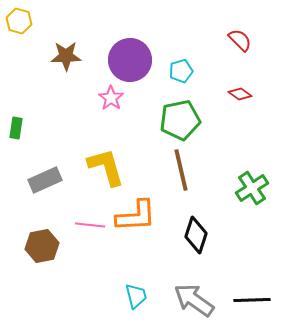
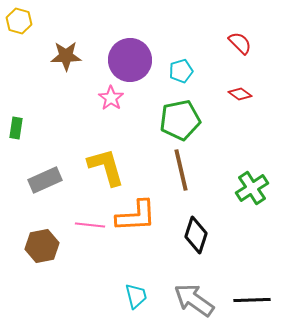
red semicircle: moved 3 px down
